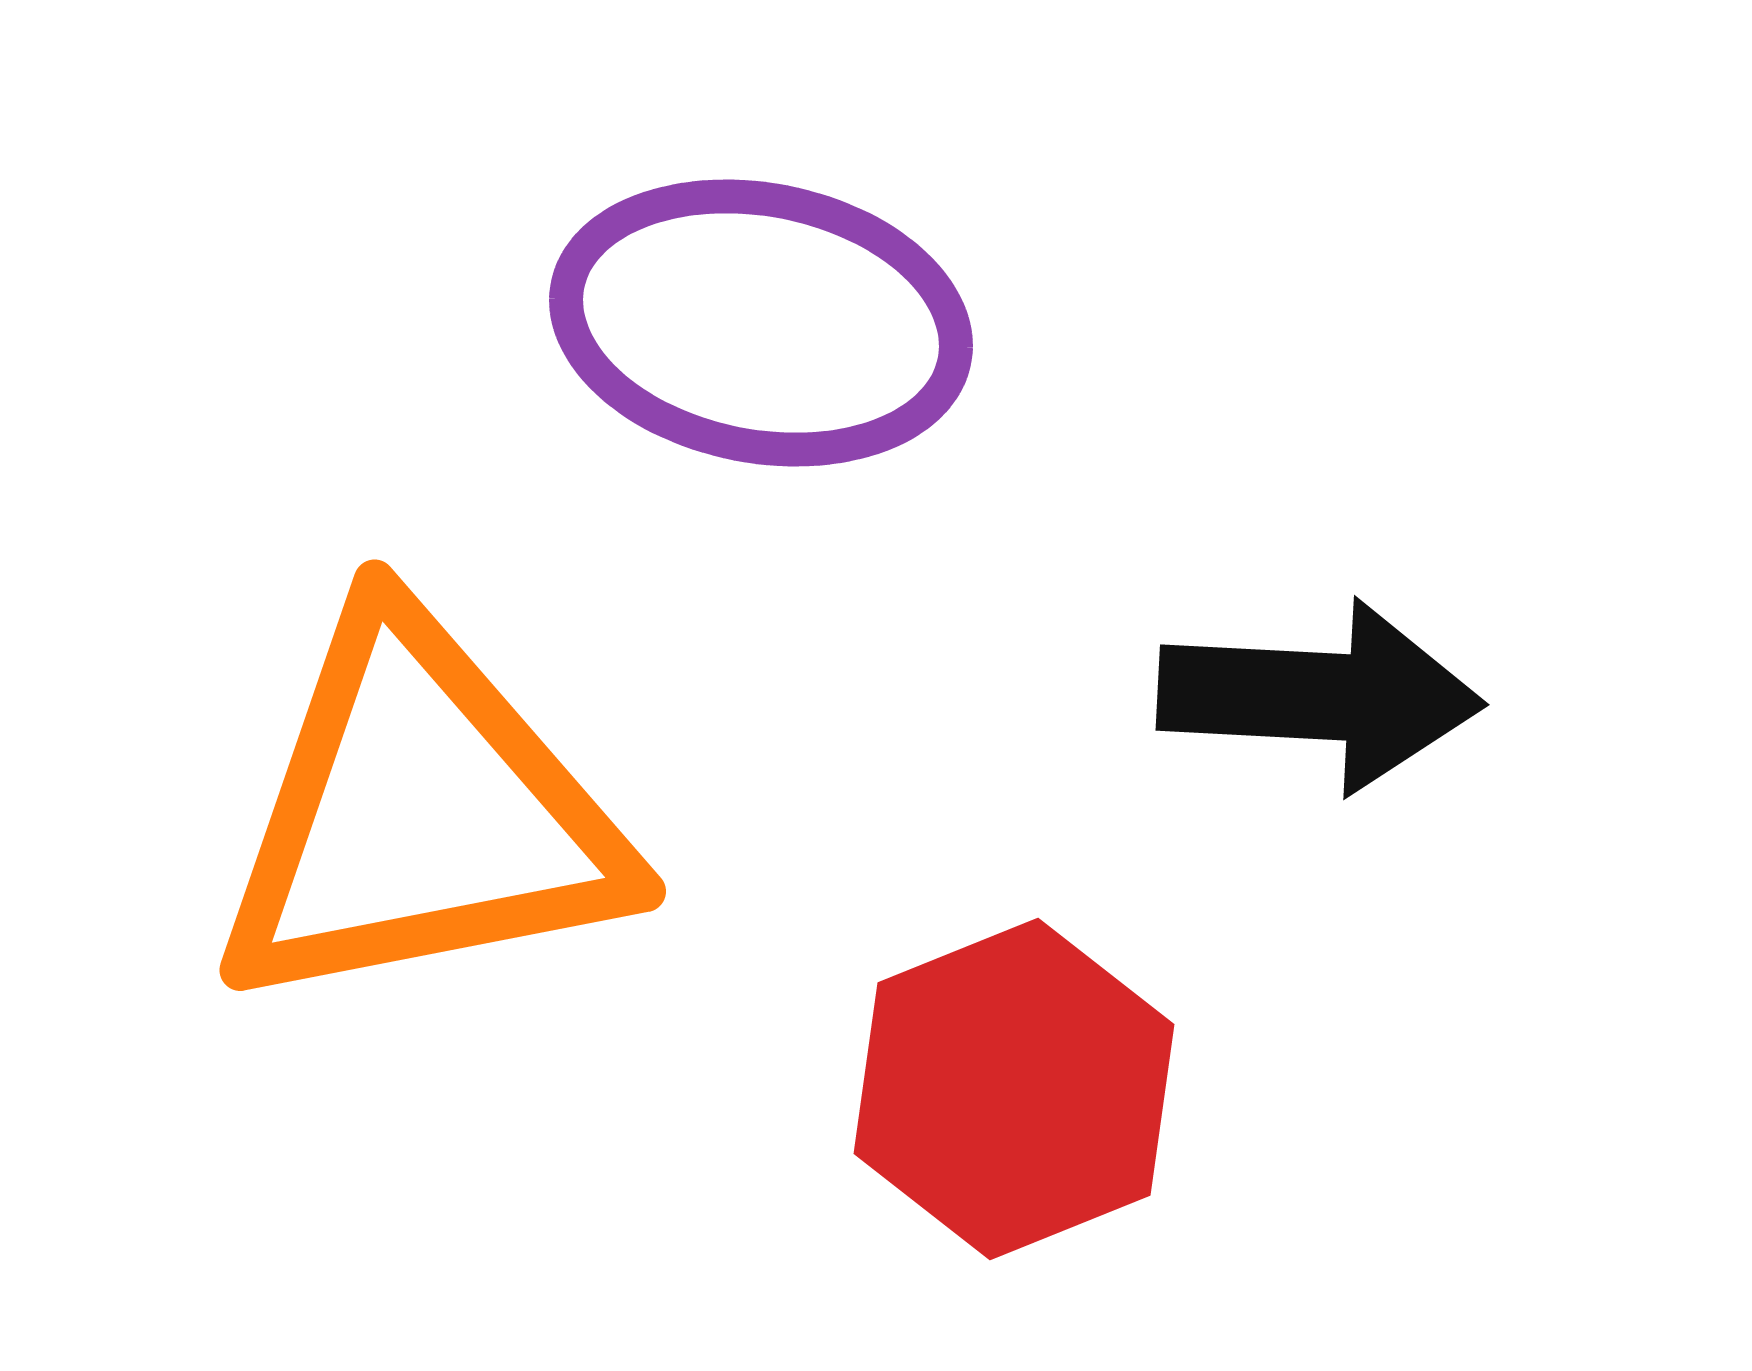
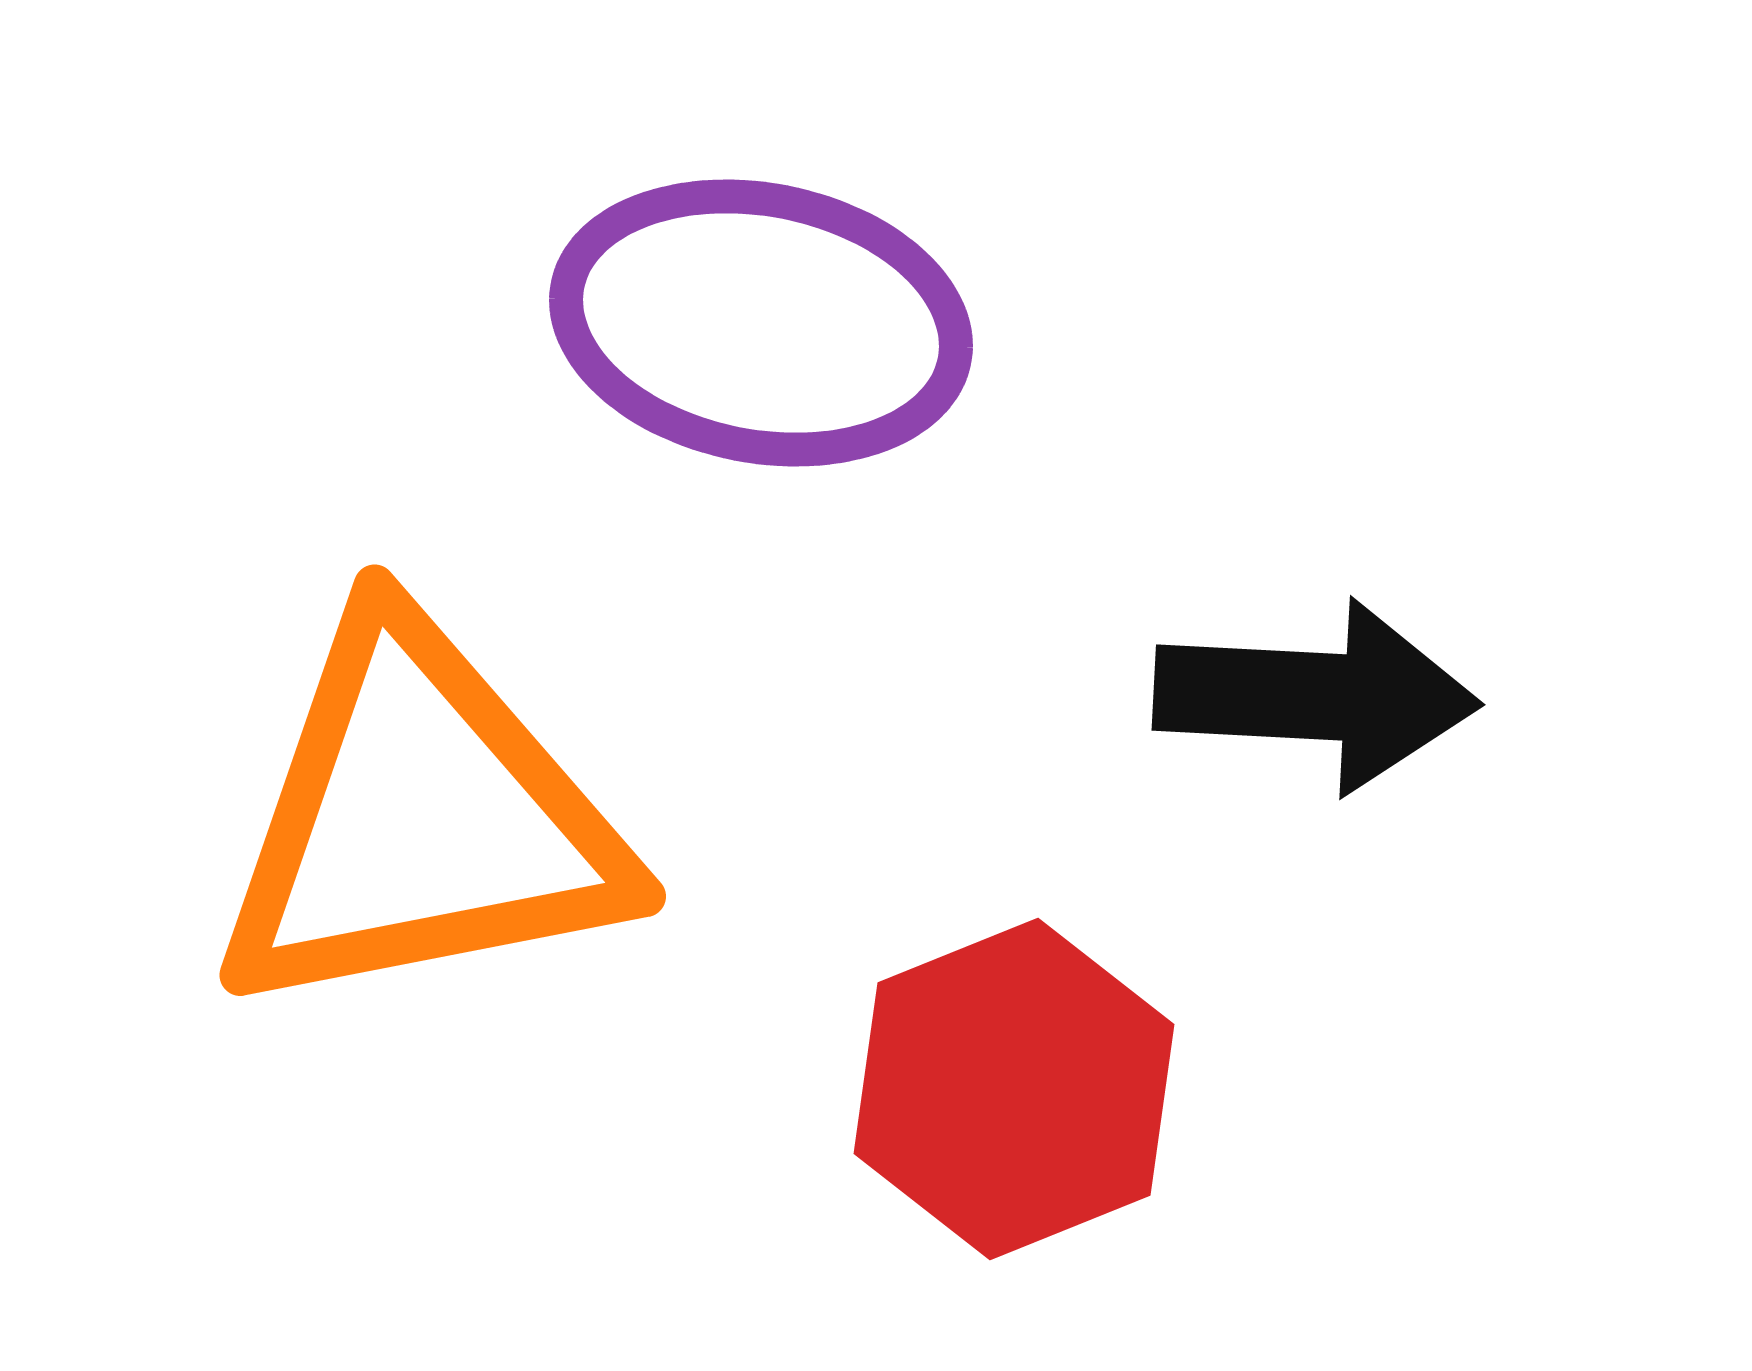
black arrow: moved 4 px left
orange triangle: moved 5 px down
